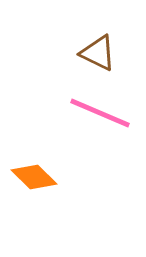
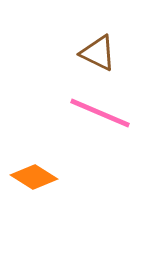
orange diamond: rotated 12 degrees counterclockwise
